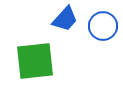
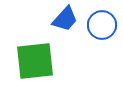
blue circle: moved 1 px left, 1 px up
